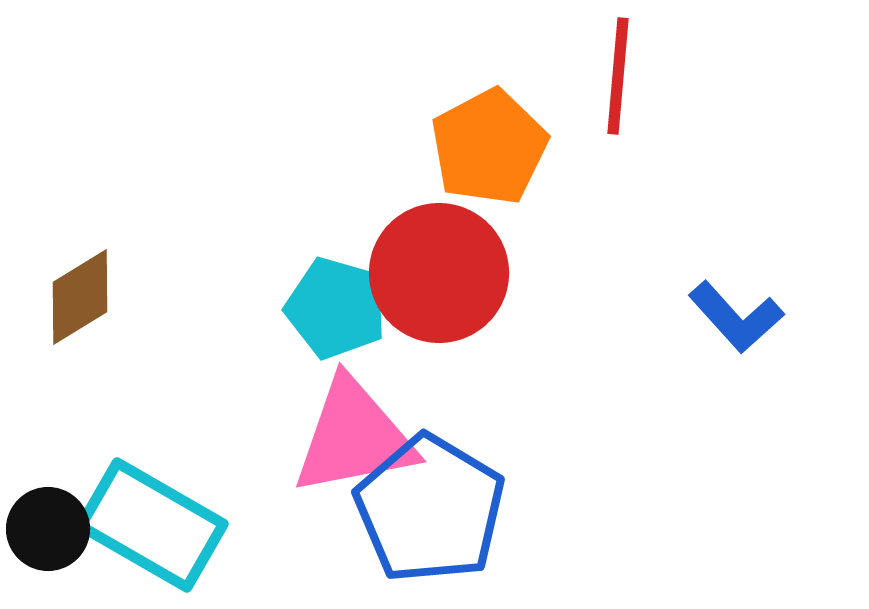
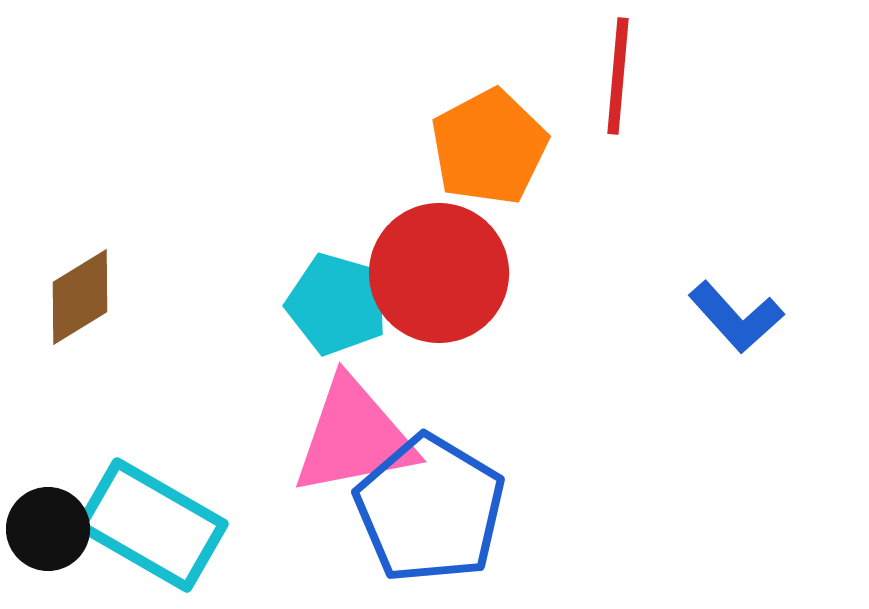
cyan pentagon: moved 1 px right, 4 px up
